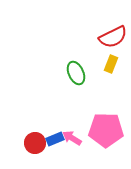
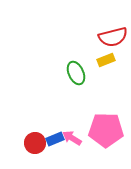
red semicircle: rotated 12 degrees clockwise
yellow rectangle: moved 5 px left, 4 px up; rotated 48 degrees clockwise
